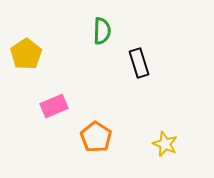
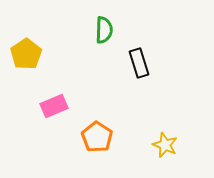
green semicircle: moved 2 px right, 1 px up
orange pentagon: moved 1 px right
yellow star: moved 1 px down
